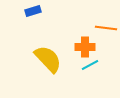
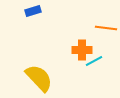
orange cross: moved 3 px left, 3 px down
yellow semicircle: moved 9 px left, 19 px down
cyan line: moved 4 px right, 4 px up
